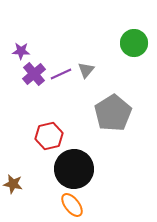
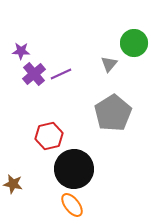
gray triangle: moved 23 px right, 6 px up
